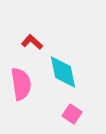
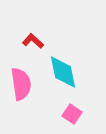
red L-shape: moved 1 px right, 1 px up
